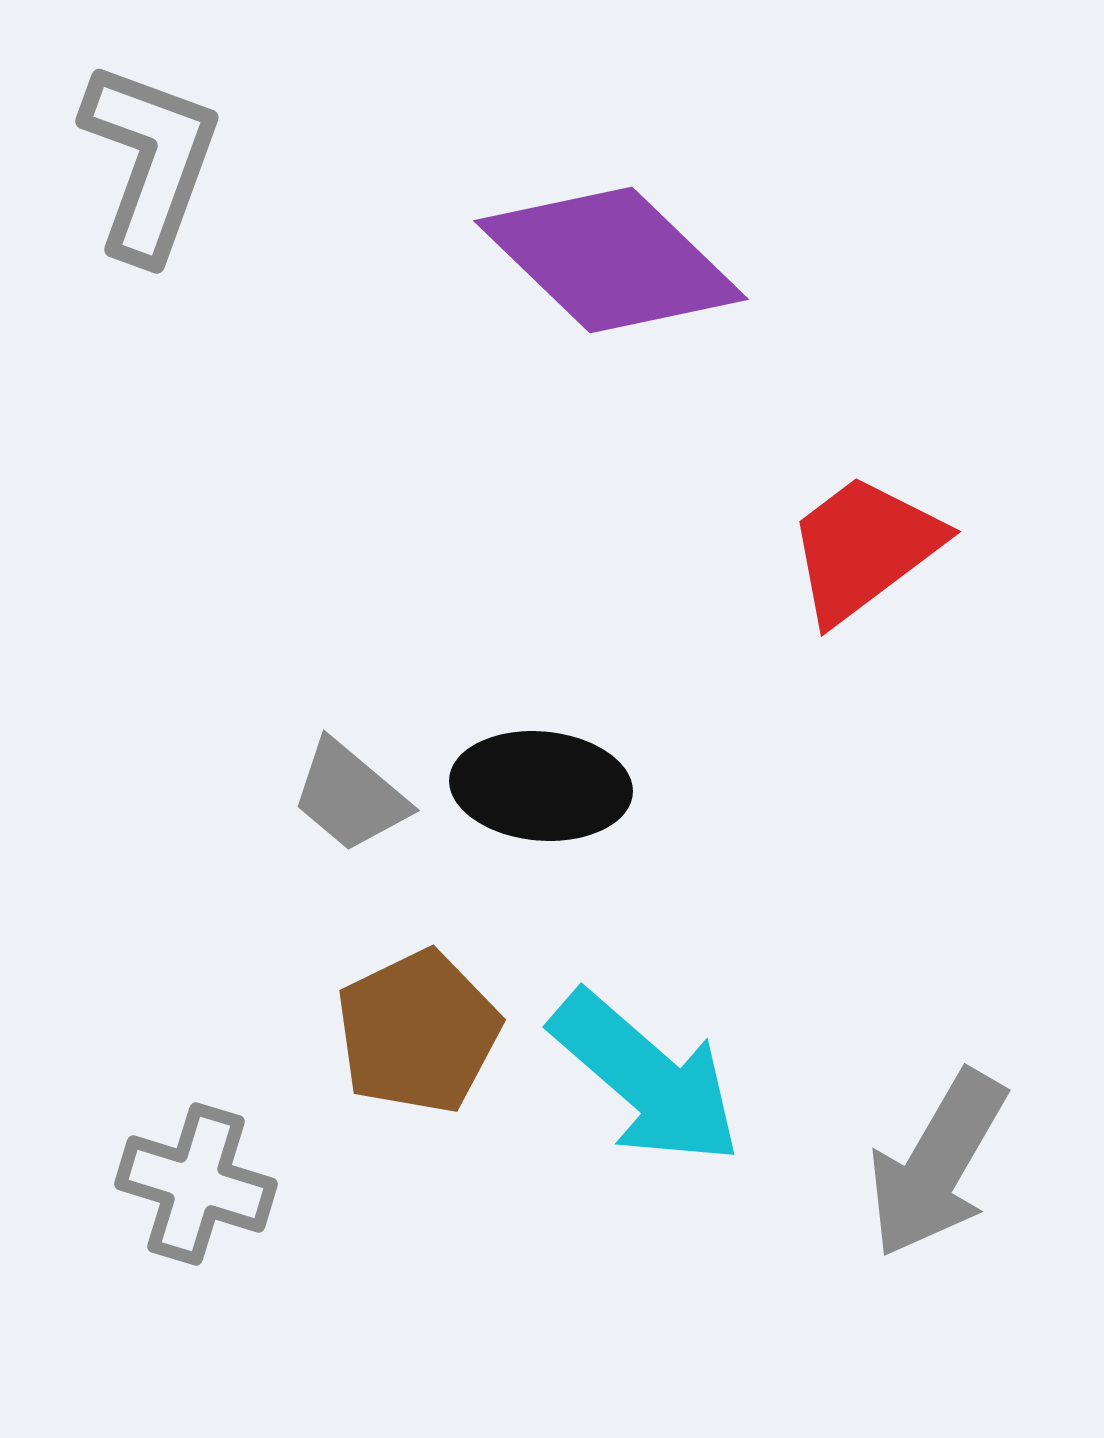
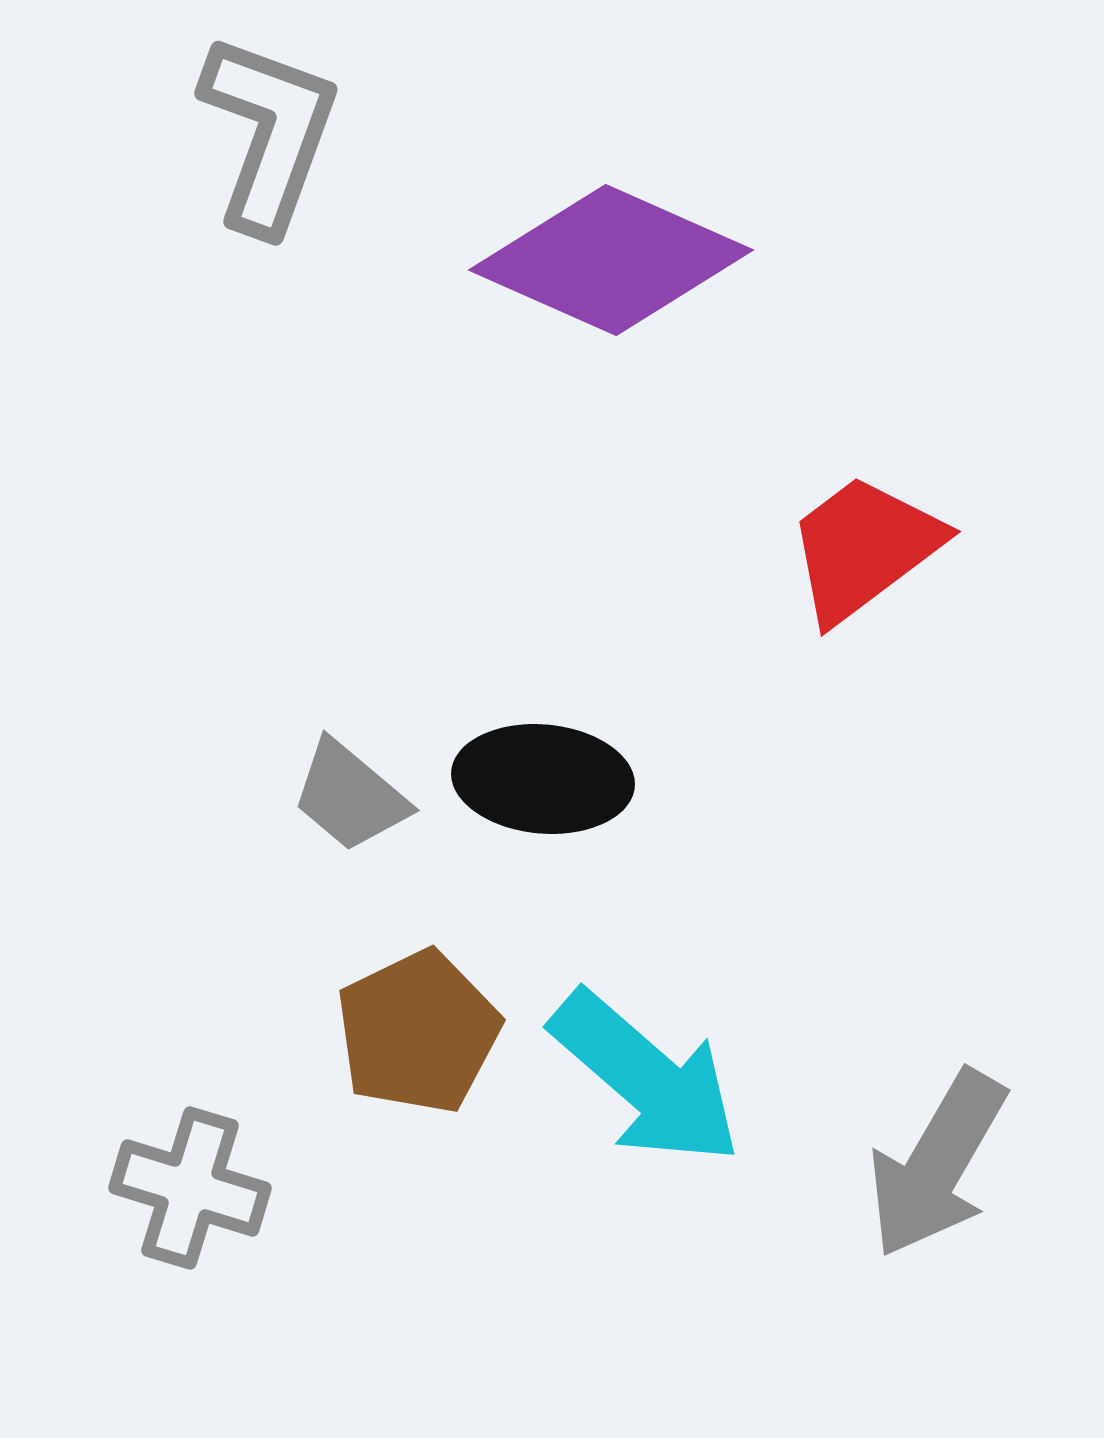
gray L-shape: moved 119 px right, 28 px up
purple diamond: rotated 20 degrees counterclockwise
black ellipse: moved 2 px right, 7 px up
gray cross: moved 6 px left, 4 px down
